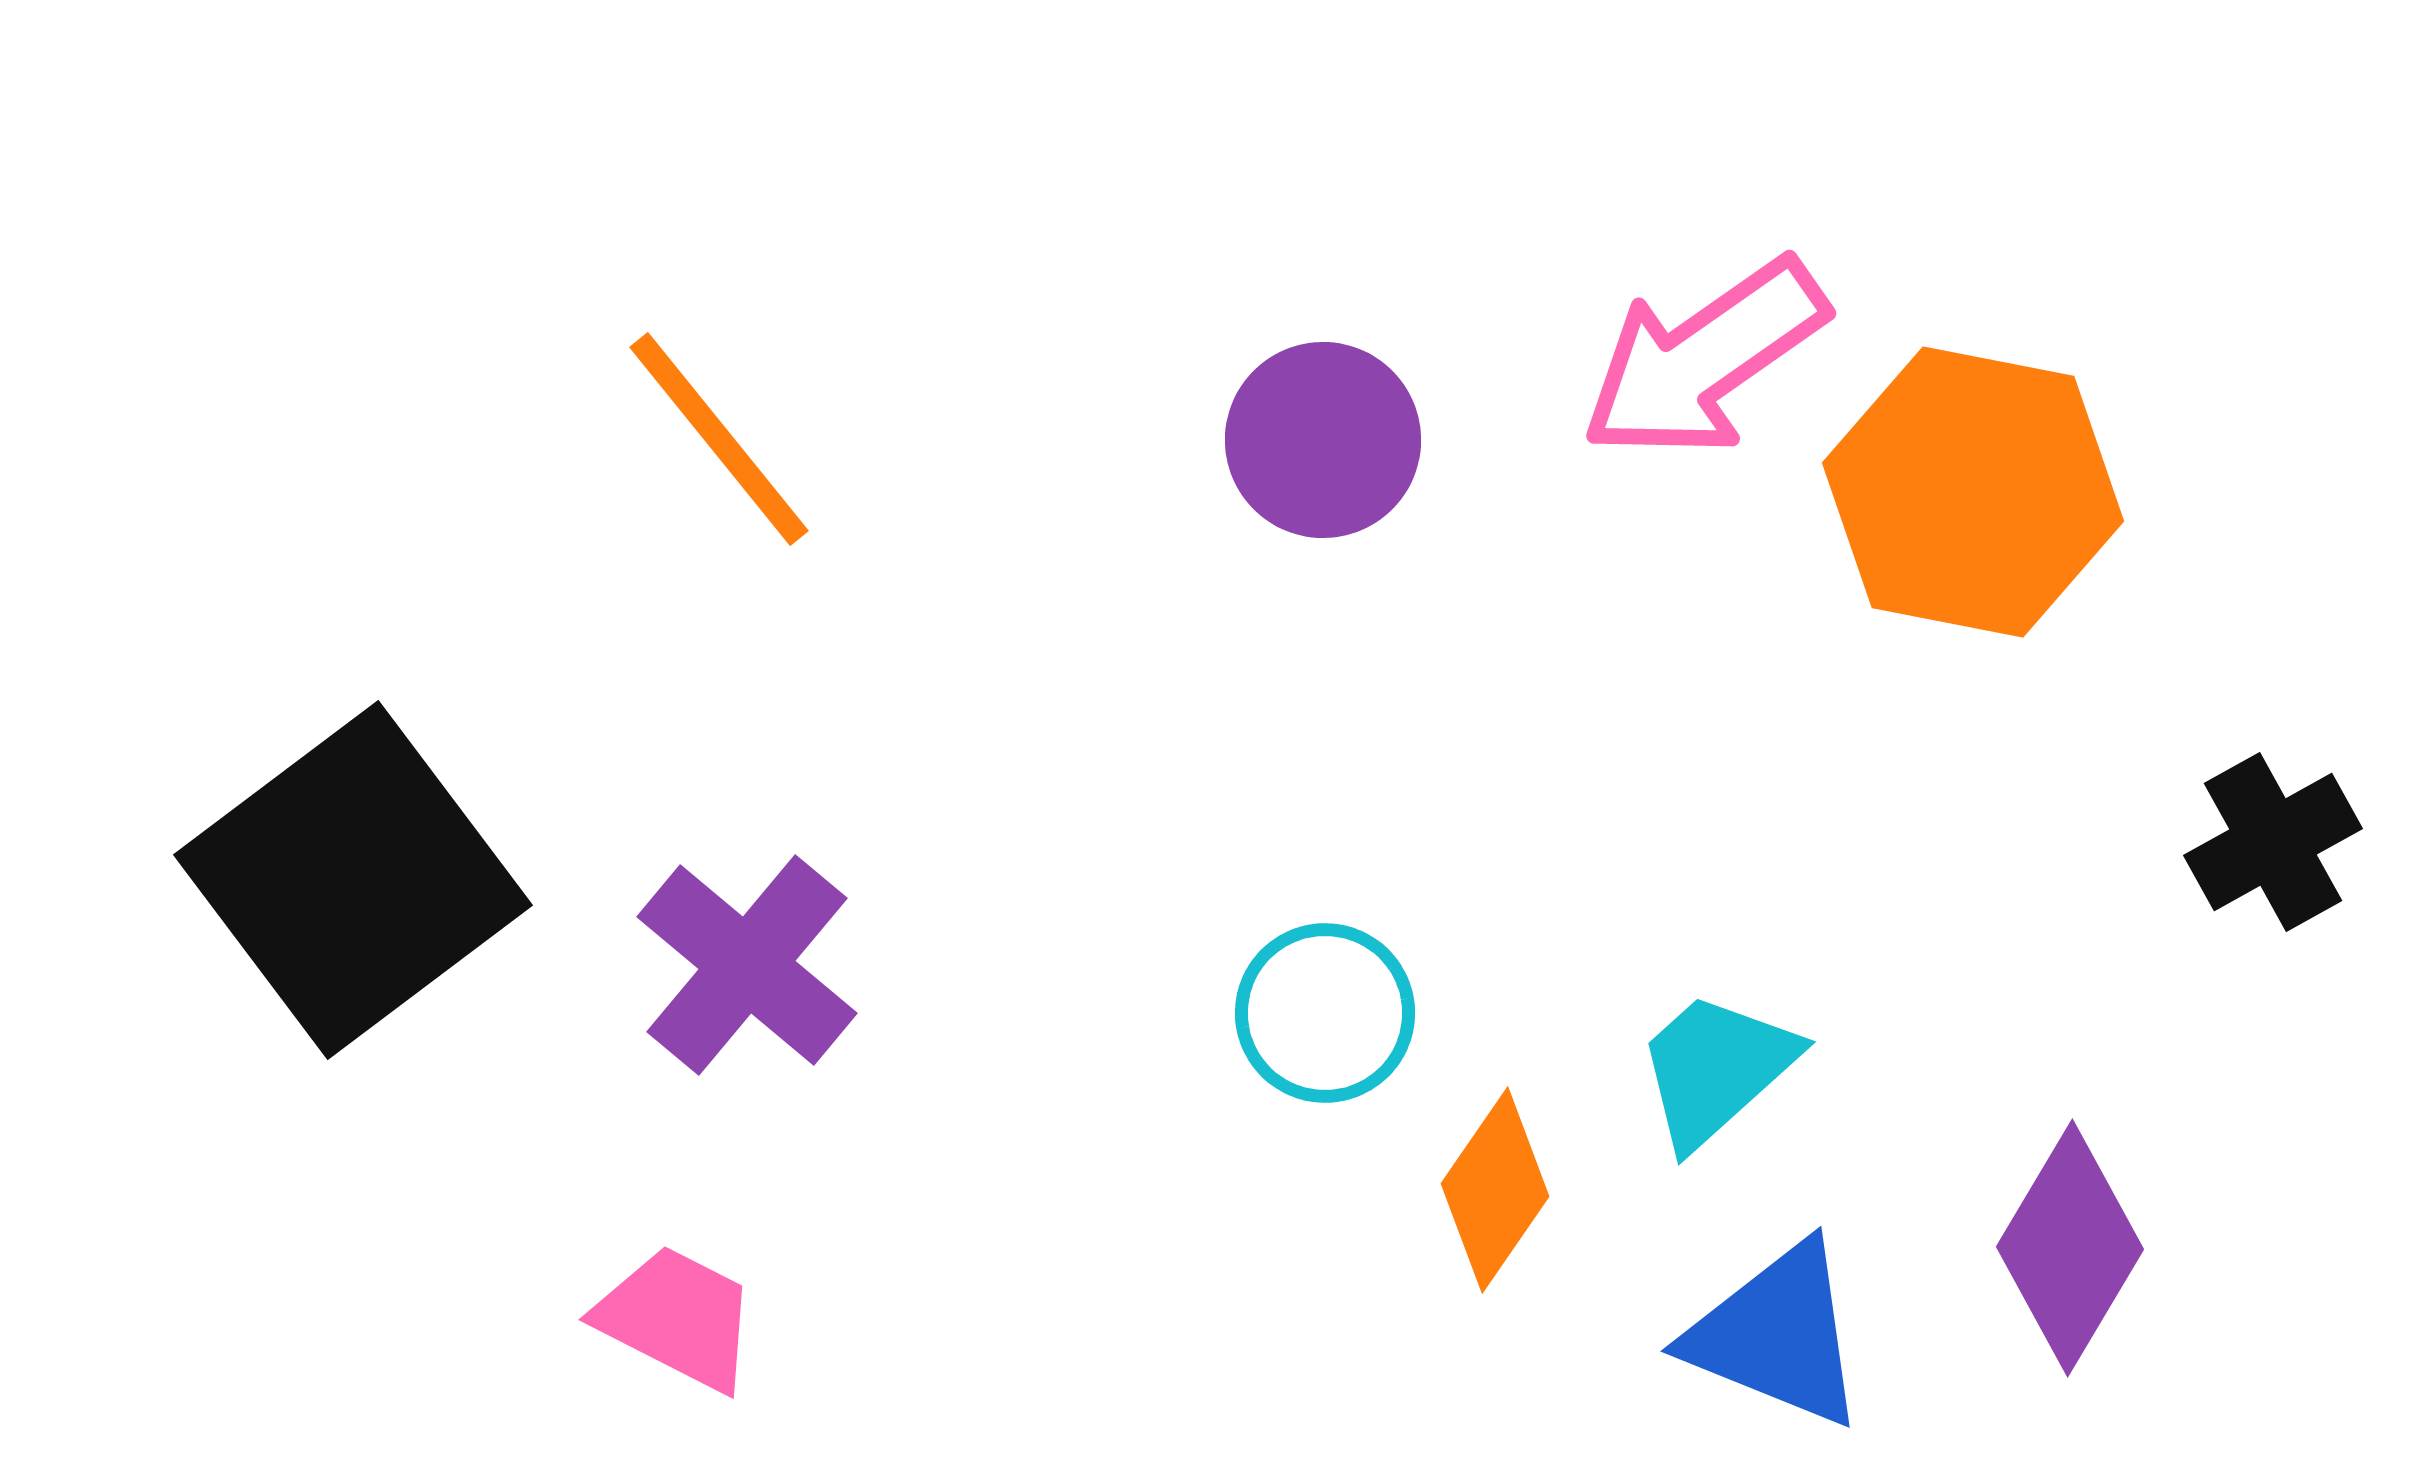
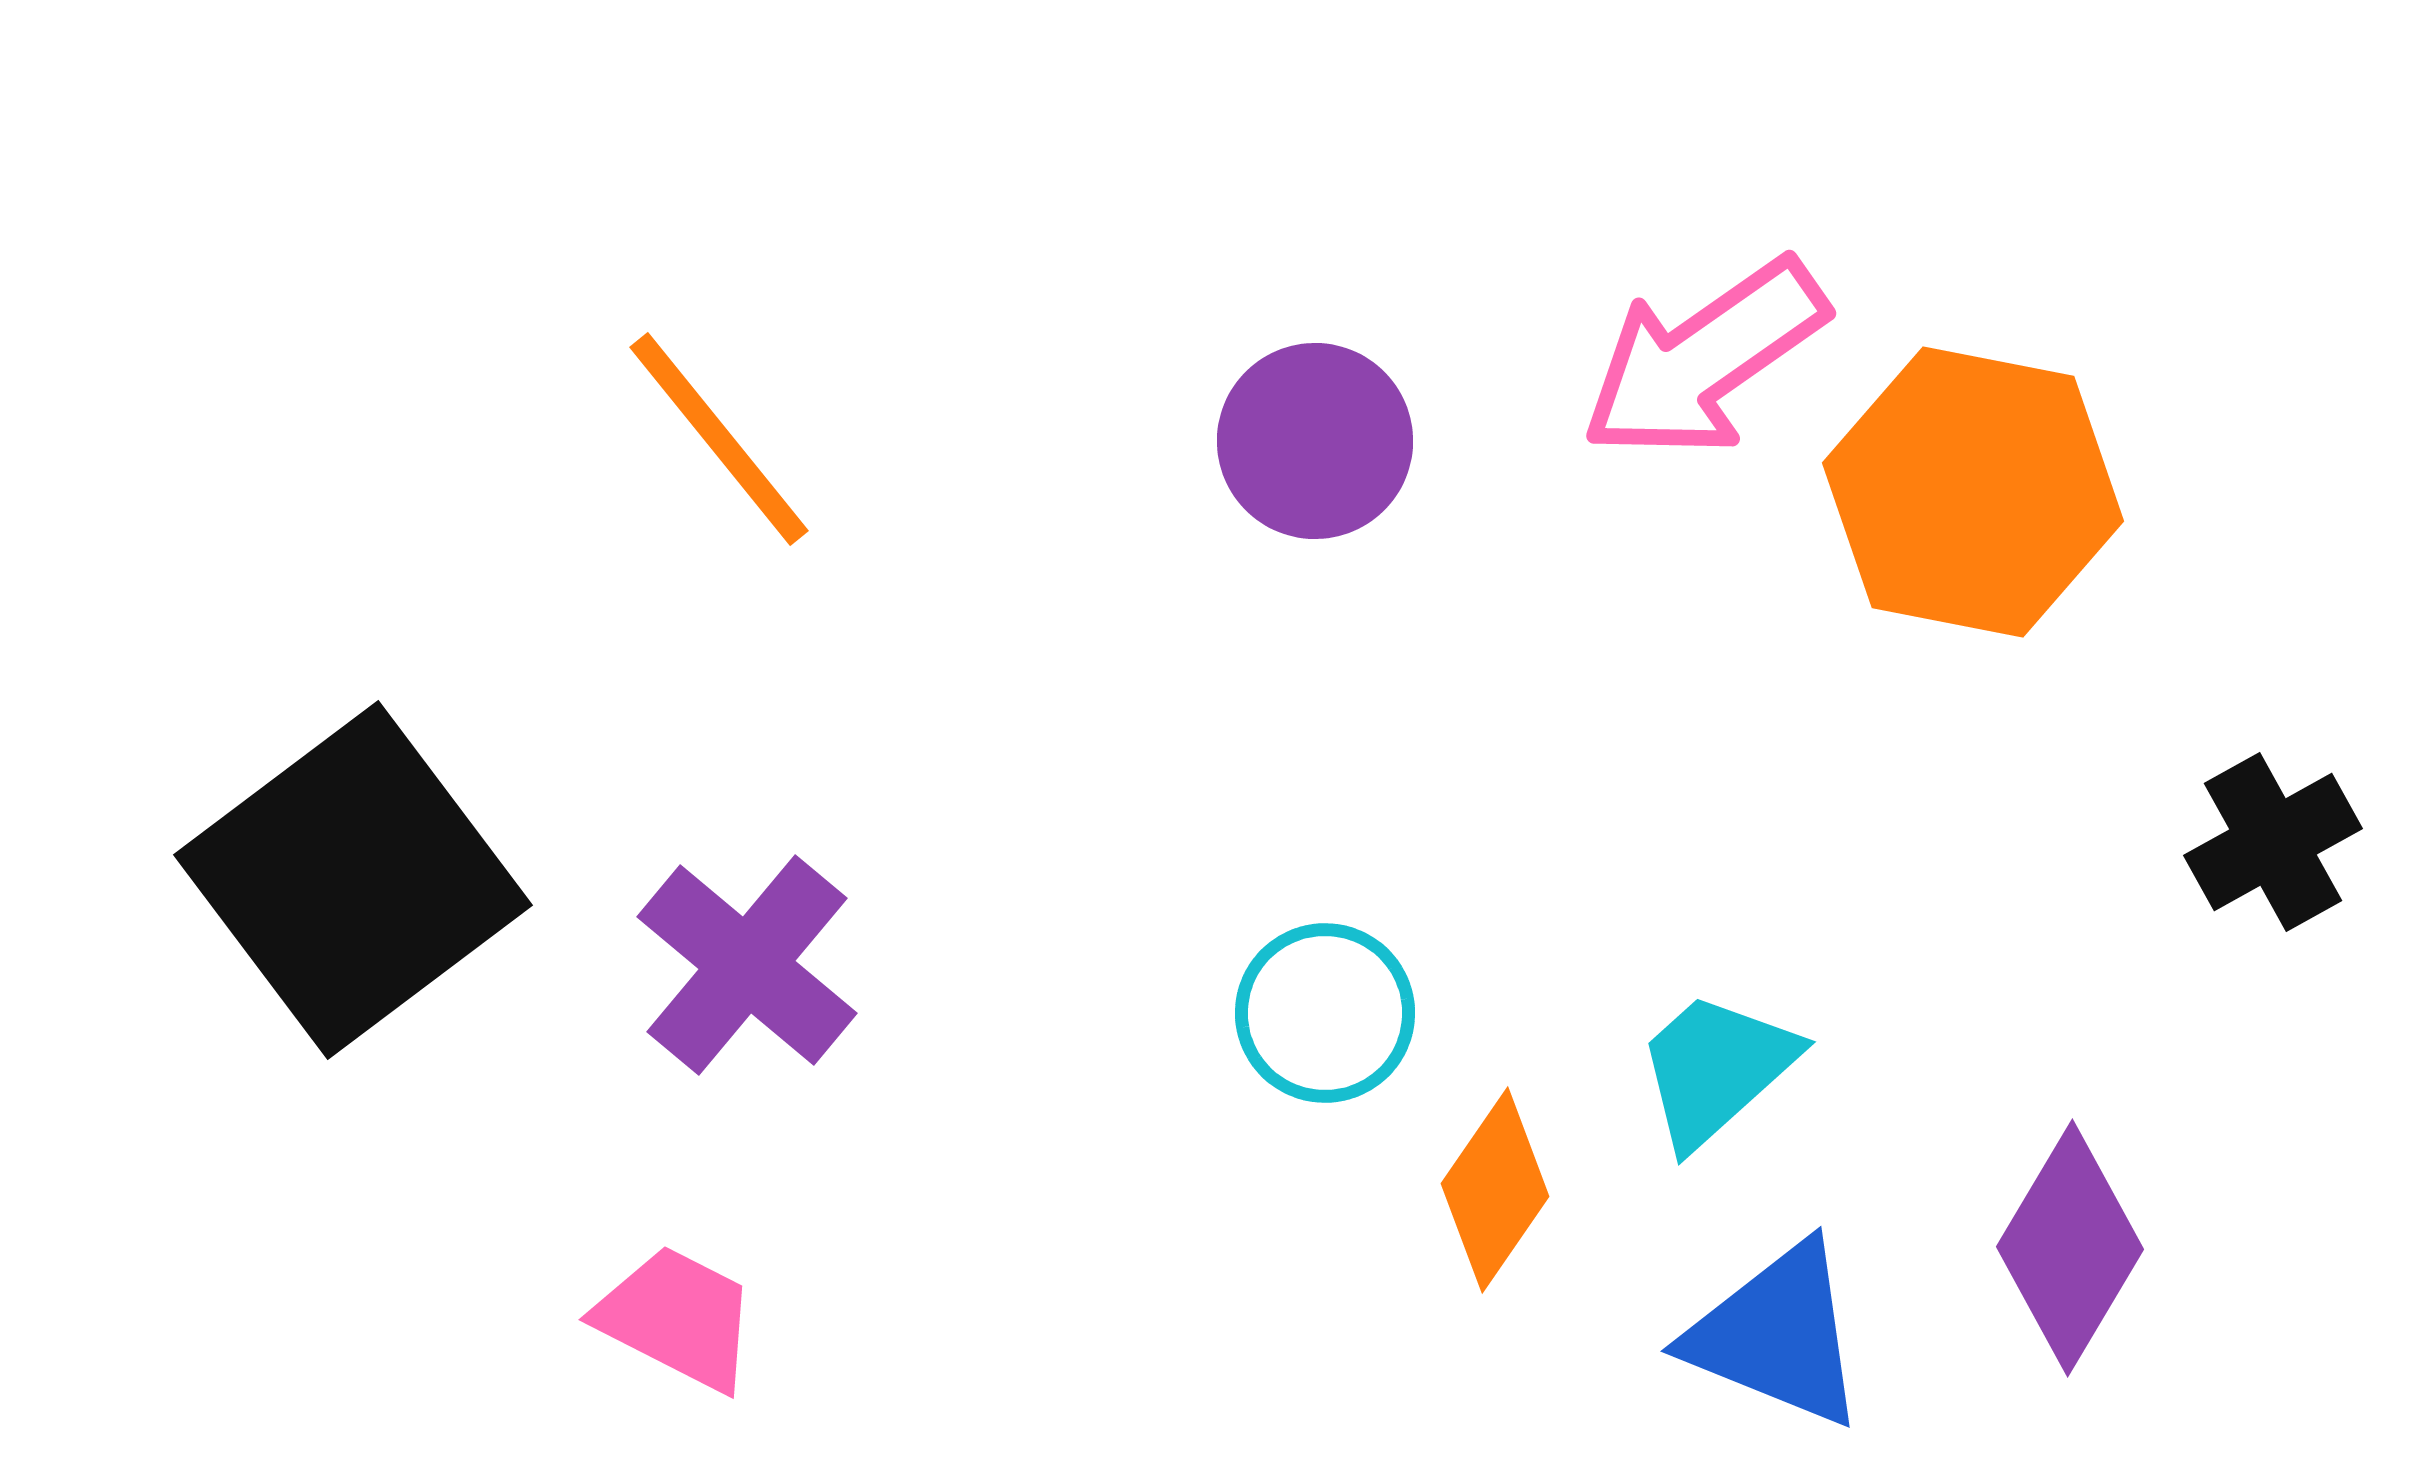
purple circle: moved 8 px left, 1 px down
